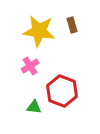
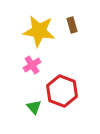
pink cross: moved 2 px right, 1 px up
green triangle: rotated 42 degrees clockwise
